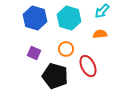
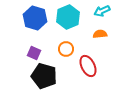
cyan arrow: rotated 21 degrees clockwise
cyan hexagon: moved 1 px left, 1 px up; rotated 20 degrees clockwise
black pentagon: moved 11 px left
